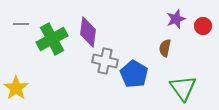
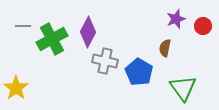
gray line: moved 2 px right, 2 px down
purple diamond: rotated 20 degrees clockwise
blue pentagon: moved 5 px right, 2 px up
